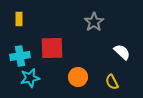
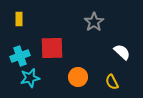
cyan cross: rotated 12 degrees counterclockwise
